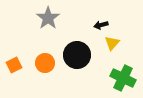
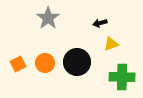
black arrow: moved 1 px left, 2 px up
yellow triangle: moved 1 px left, 1 px down; rotated 28 degrees clockwise
black circle: moved 7 px down
orange square: moved 4 px right, 1 px up
green cross: moved 1 px left, 1 px up; rotated 25 degrees counterclockwise
